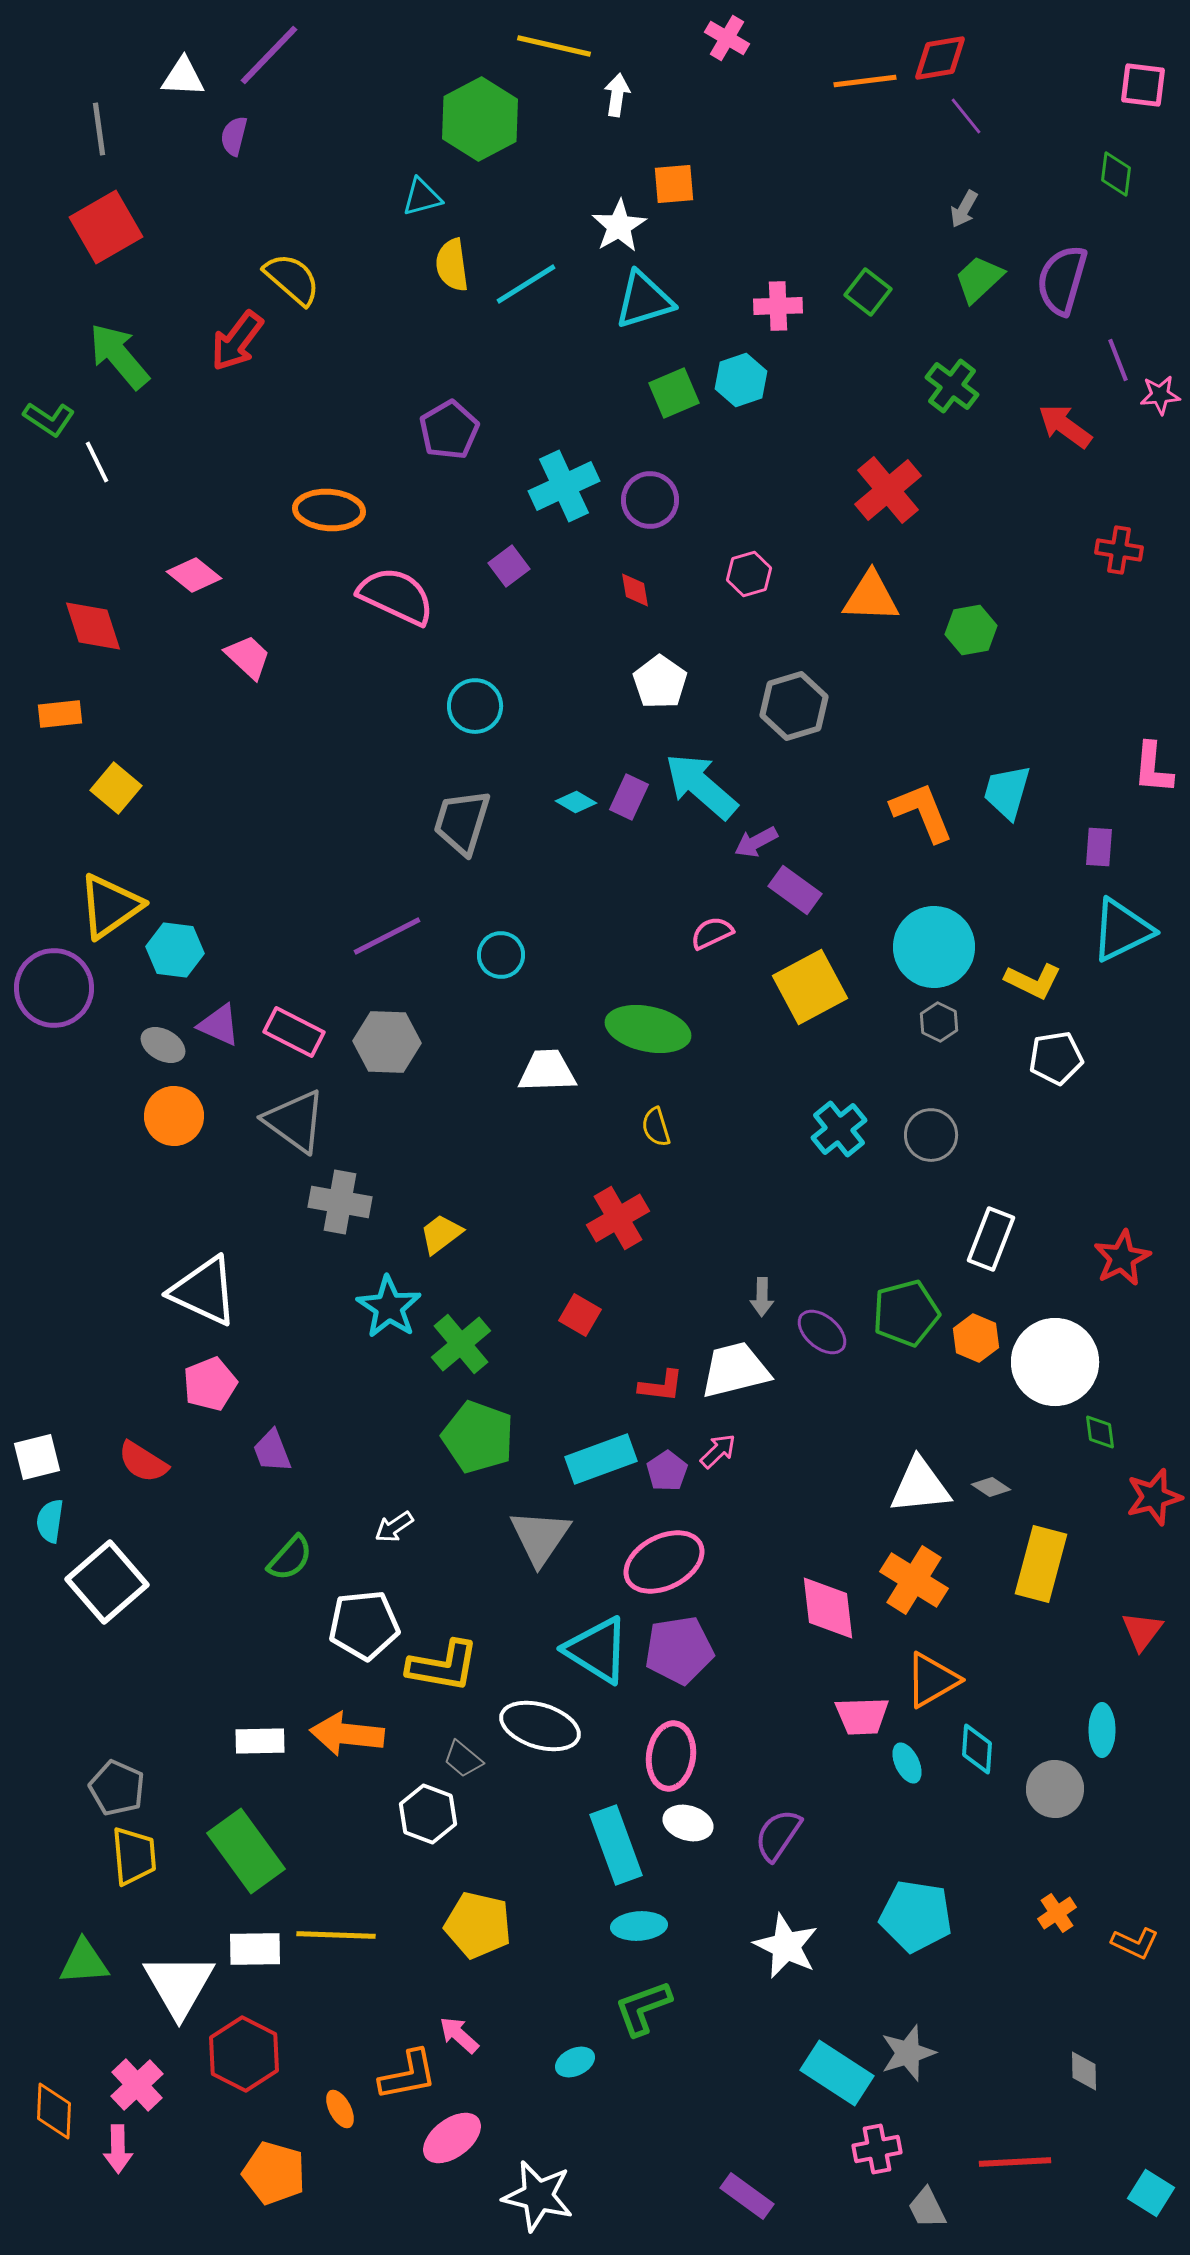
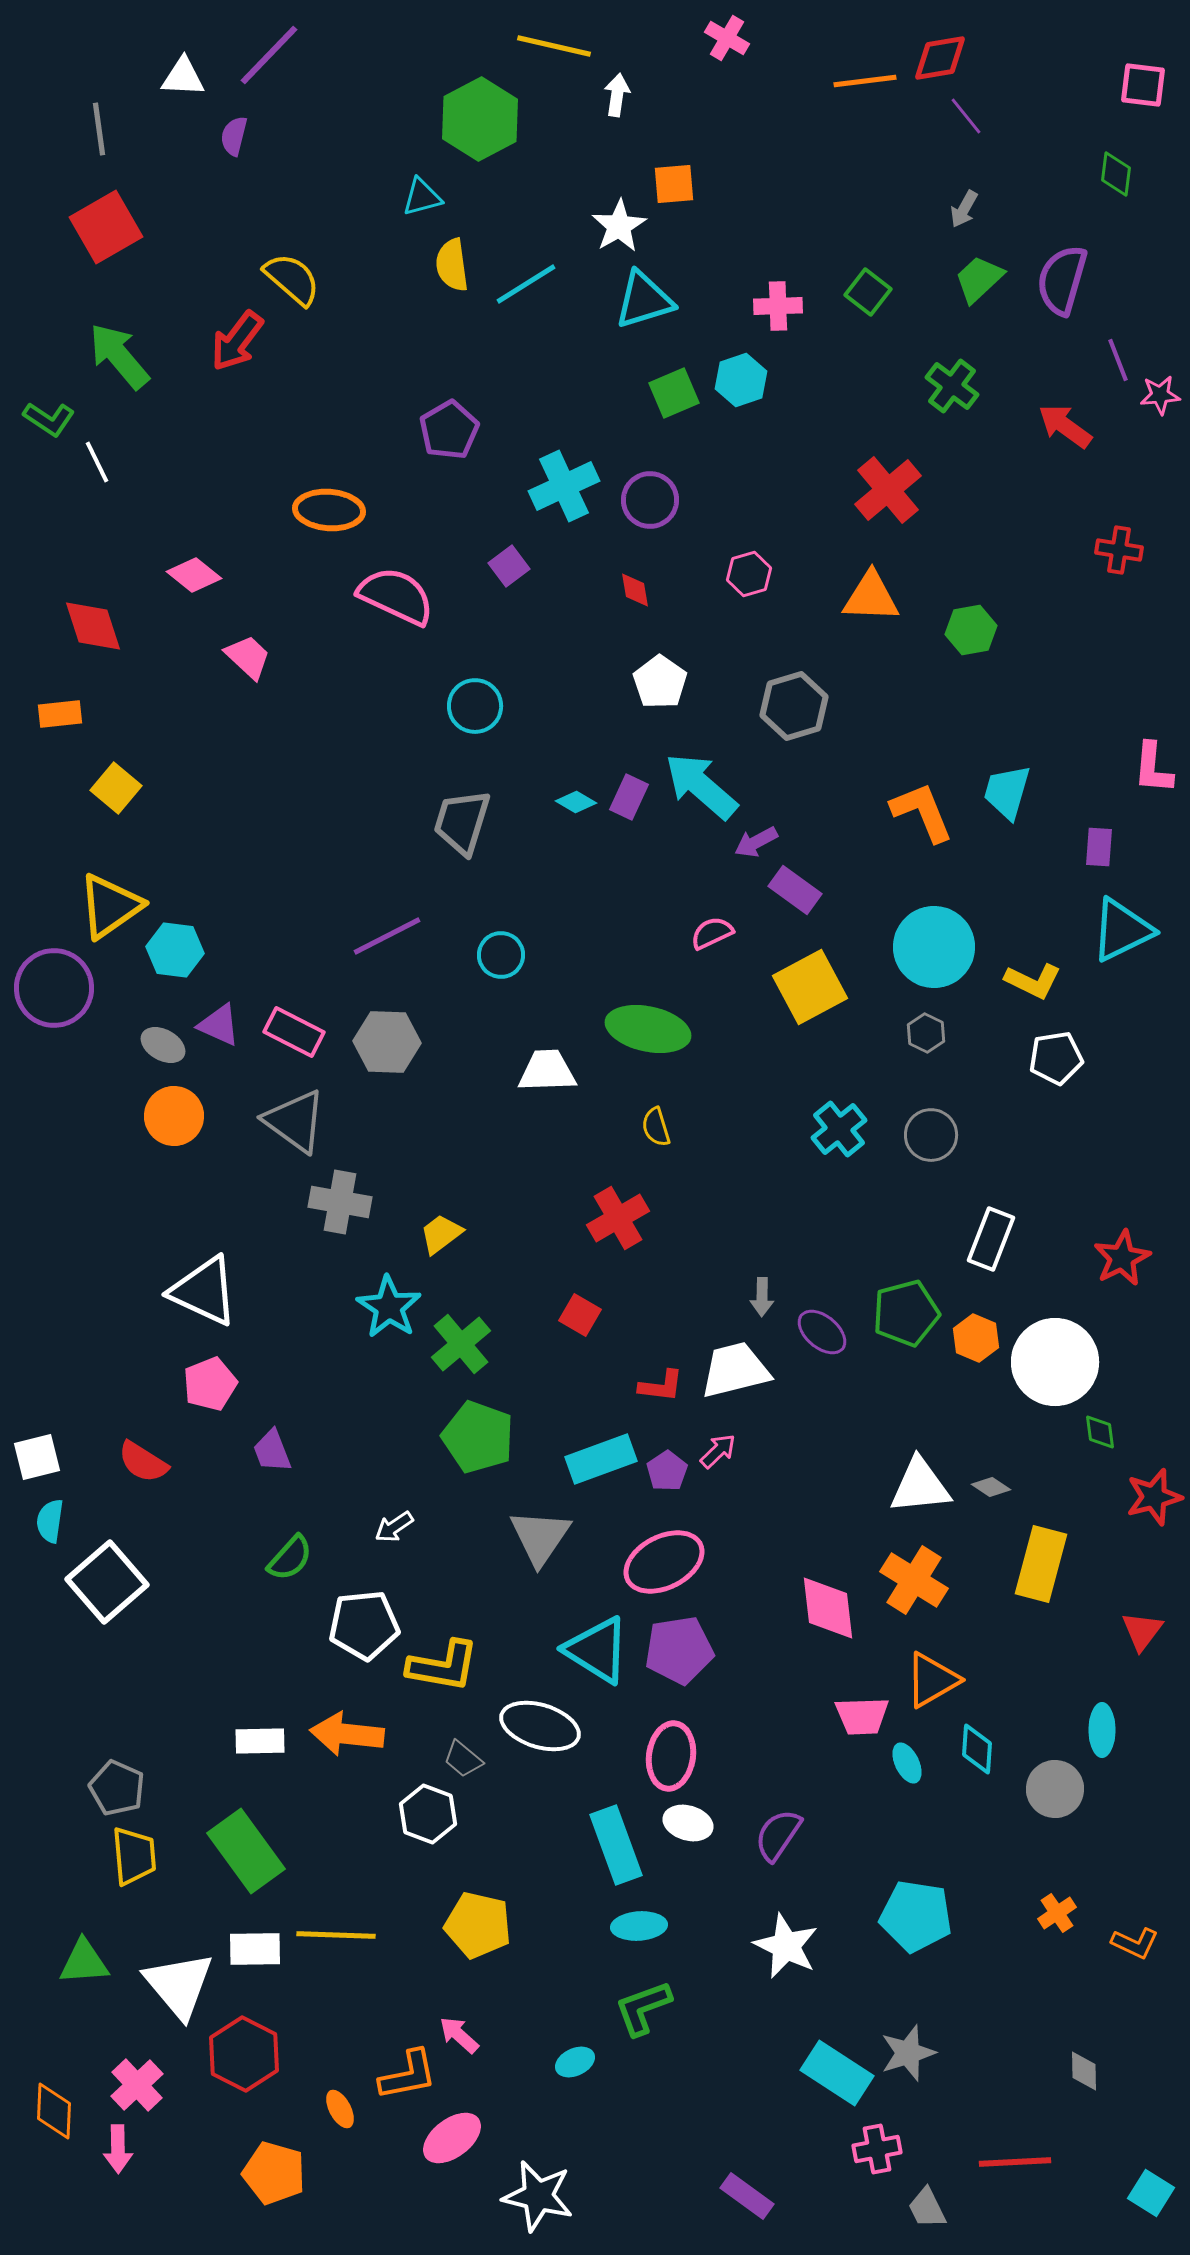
gray hexagon at (939, 1022): moved 13 px left, 11 px down
white triangle at (179, 1985): rotated 10 degrees counterclockwise
